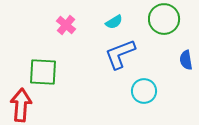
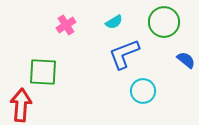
green circle: moved 3 px down
pink cross: rotated 18 degrees clockwise
blue L-shape: moved 4 px right
blue semicircle: rotated 138 degrees clockwise
cyan circle: moved 1 px left
